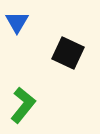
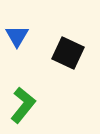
blue triangle: moved 14 px down
